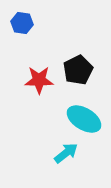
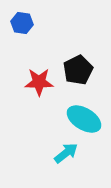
red star: moved 2 px down
